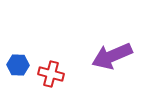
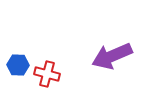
red cross: moved 4 px left
